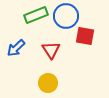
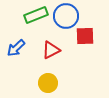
red square: rotated 12 degrees counterclockwise
red triangle: rotated 36 degrees clockwise
